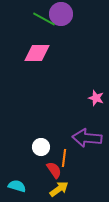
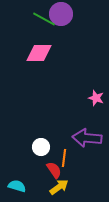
pink diamond: moved 2 px right
yellow arrow: moved 2 px up
